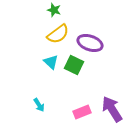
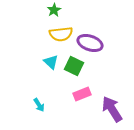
green star: rotated 24 degrees clockwise
yellow semicircle: moved 3 px right; rotated 30 degrees clockwise
green square: moved 1 px down
pink rectangle: moved 18 px up
